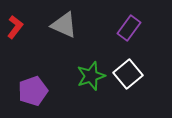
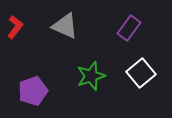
gray triangle: moved 1 px right, 1 px down
white square: moved 13 px right, 1 px up
